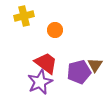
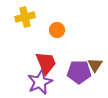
yellow cross: moved 1 px right, 1 px down
orange circle: moved 2 px right
red trapezoid: rotated 30 degrees clockwise
purple pentagon: rotated 15 degrees clockwise
